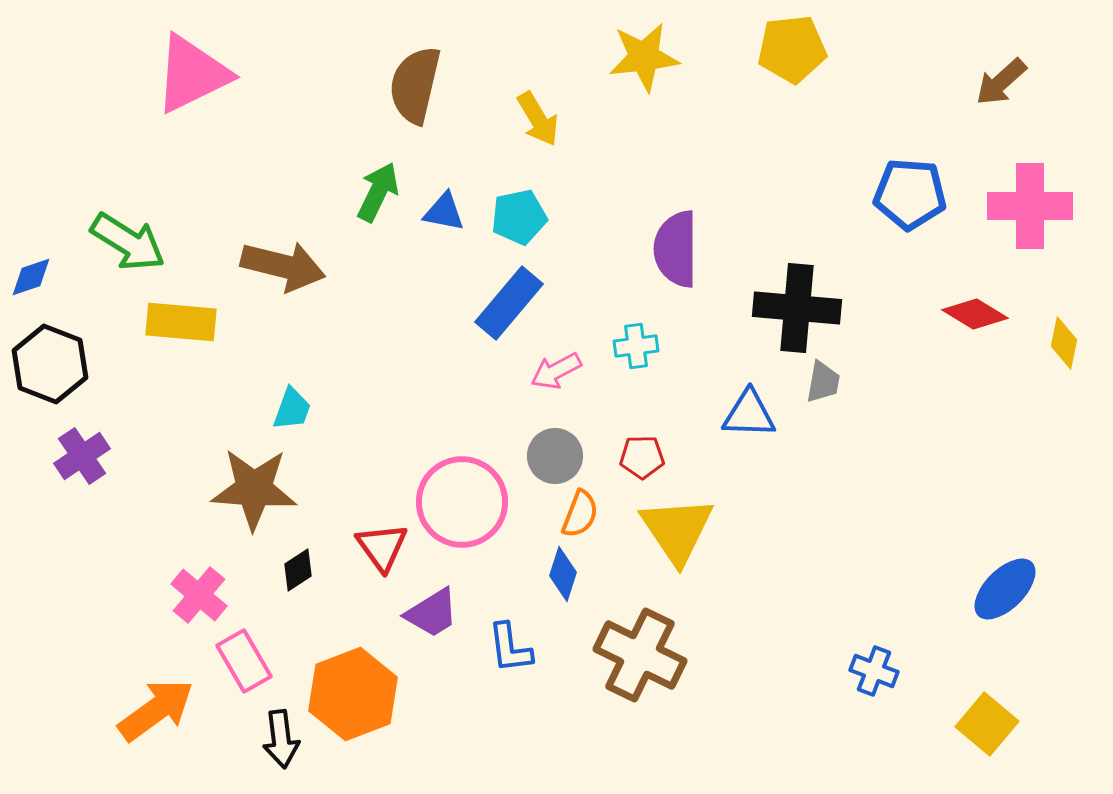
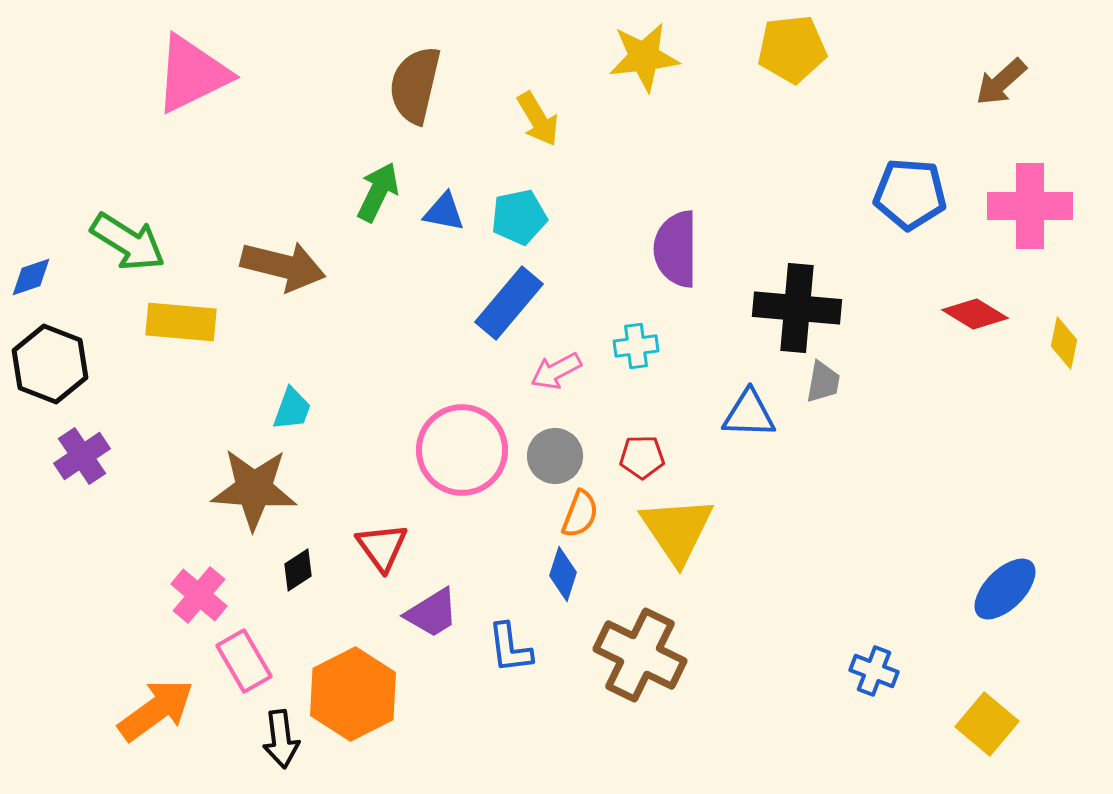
pink circle at (462, 502): moved 52 px up
orange hexagon at (353, 694): rotated 6 degrees counterclockwise
